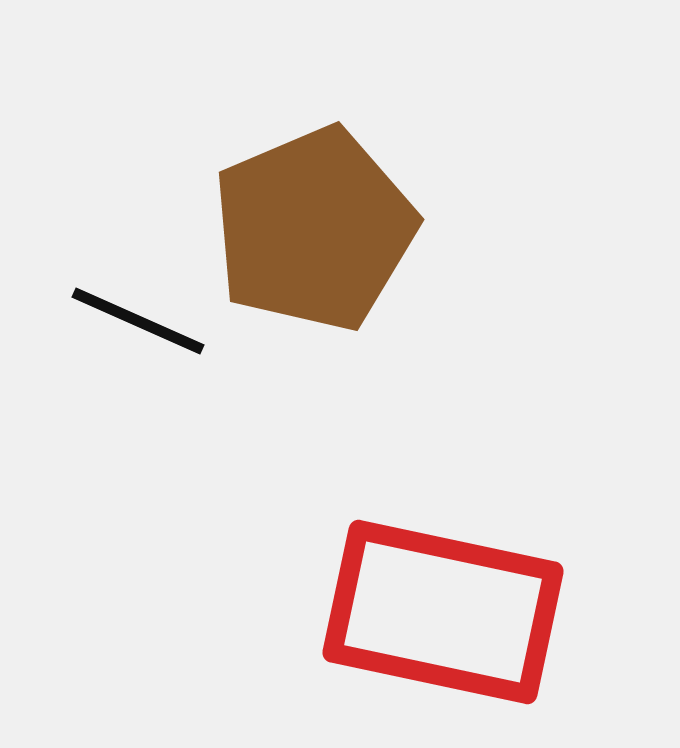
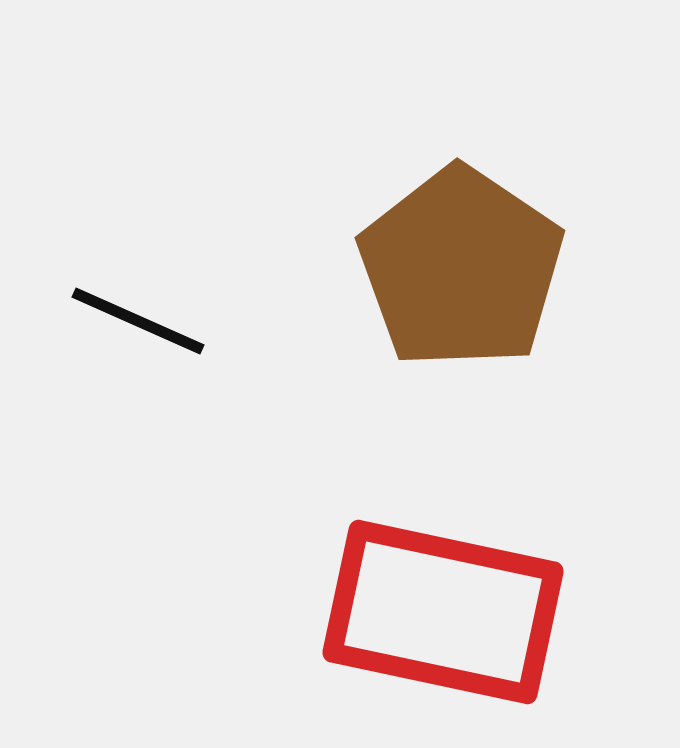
brown pentagon: moved 147 px right, 39 px down; rotated 15 degrees counterclockwise
